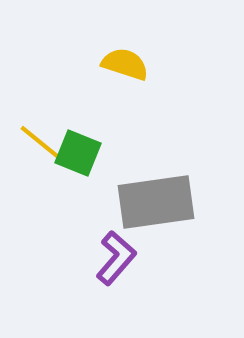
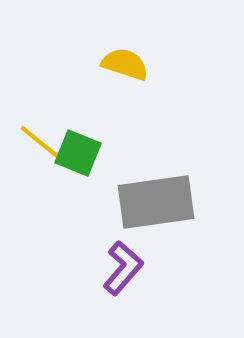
purple L-shape: moved 7 px right, 10 px down
